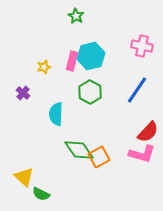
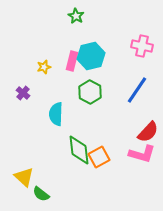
green diamond: rotated 28 degrees clockwise
green semicircle: rotated 12 degrees clockwise
